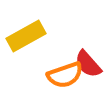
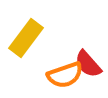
yellow rectangle: moved 2 px down; rotated 24 degrees counterclockwise
